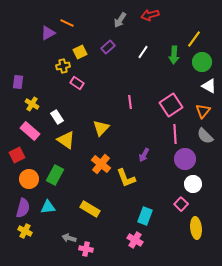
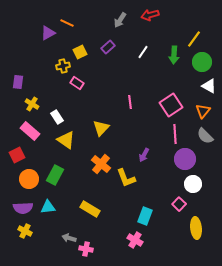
pink square at (181, 204): moved 2 px left
purple semicircle at (23, 208): rotated 72 degrees clockwise
